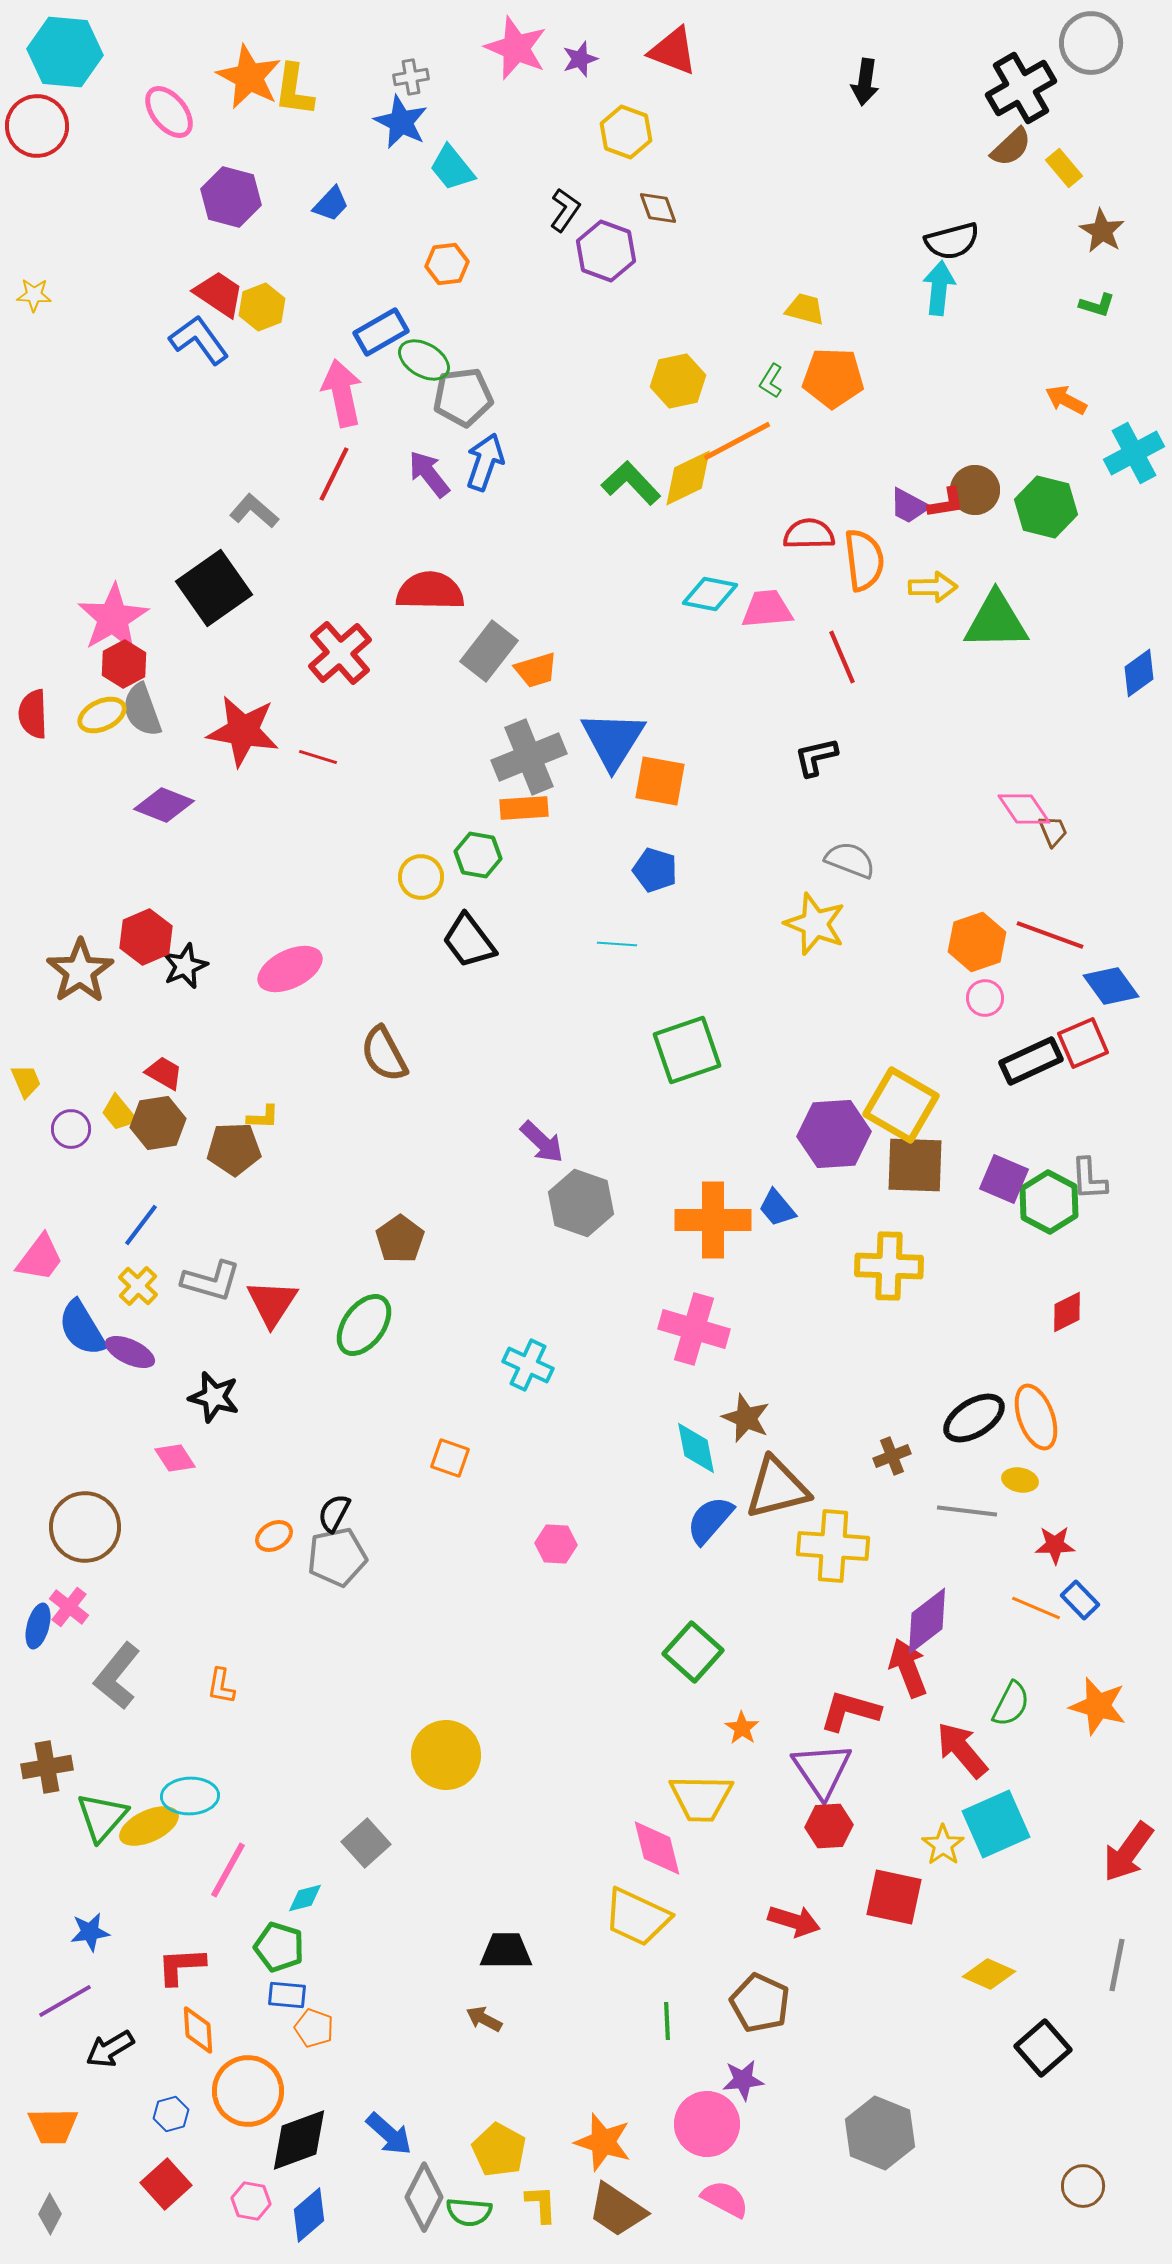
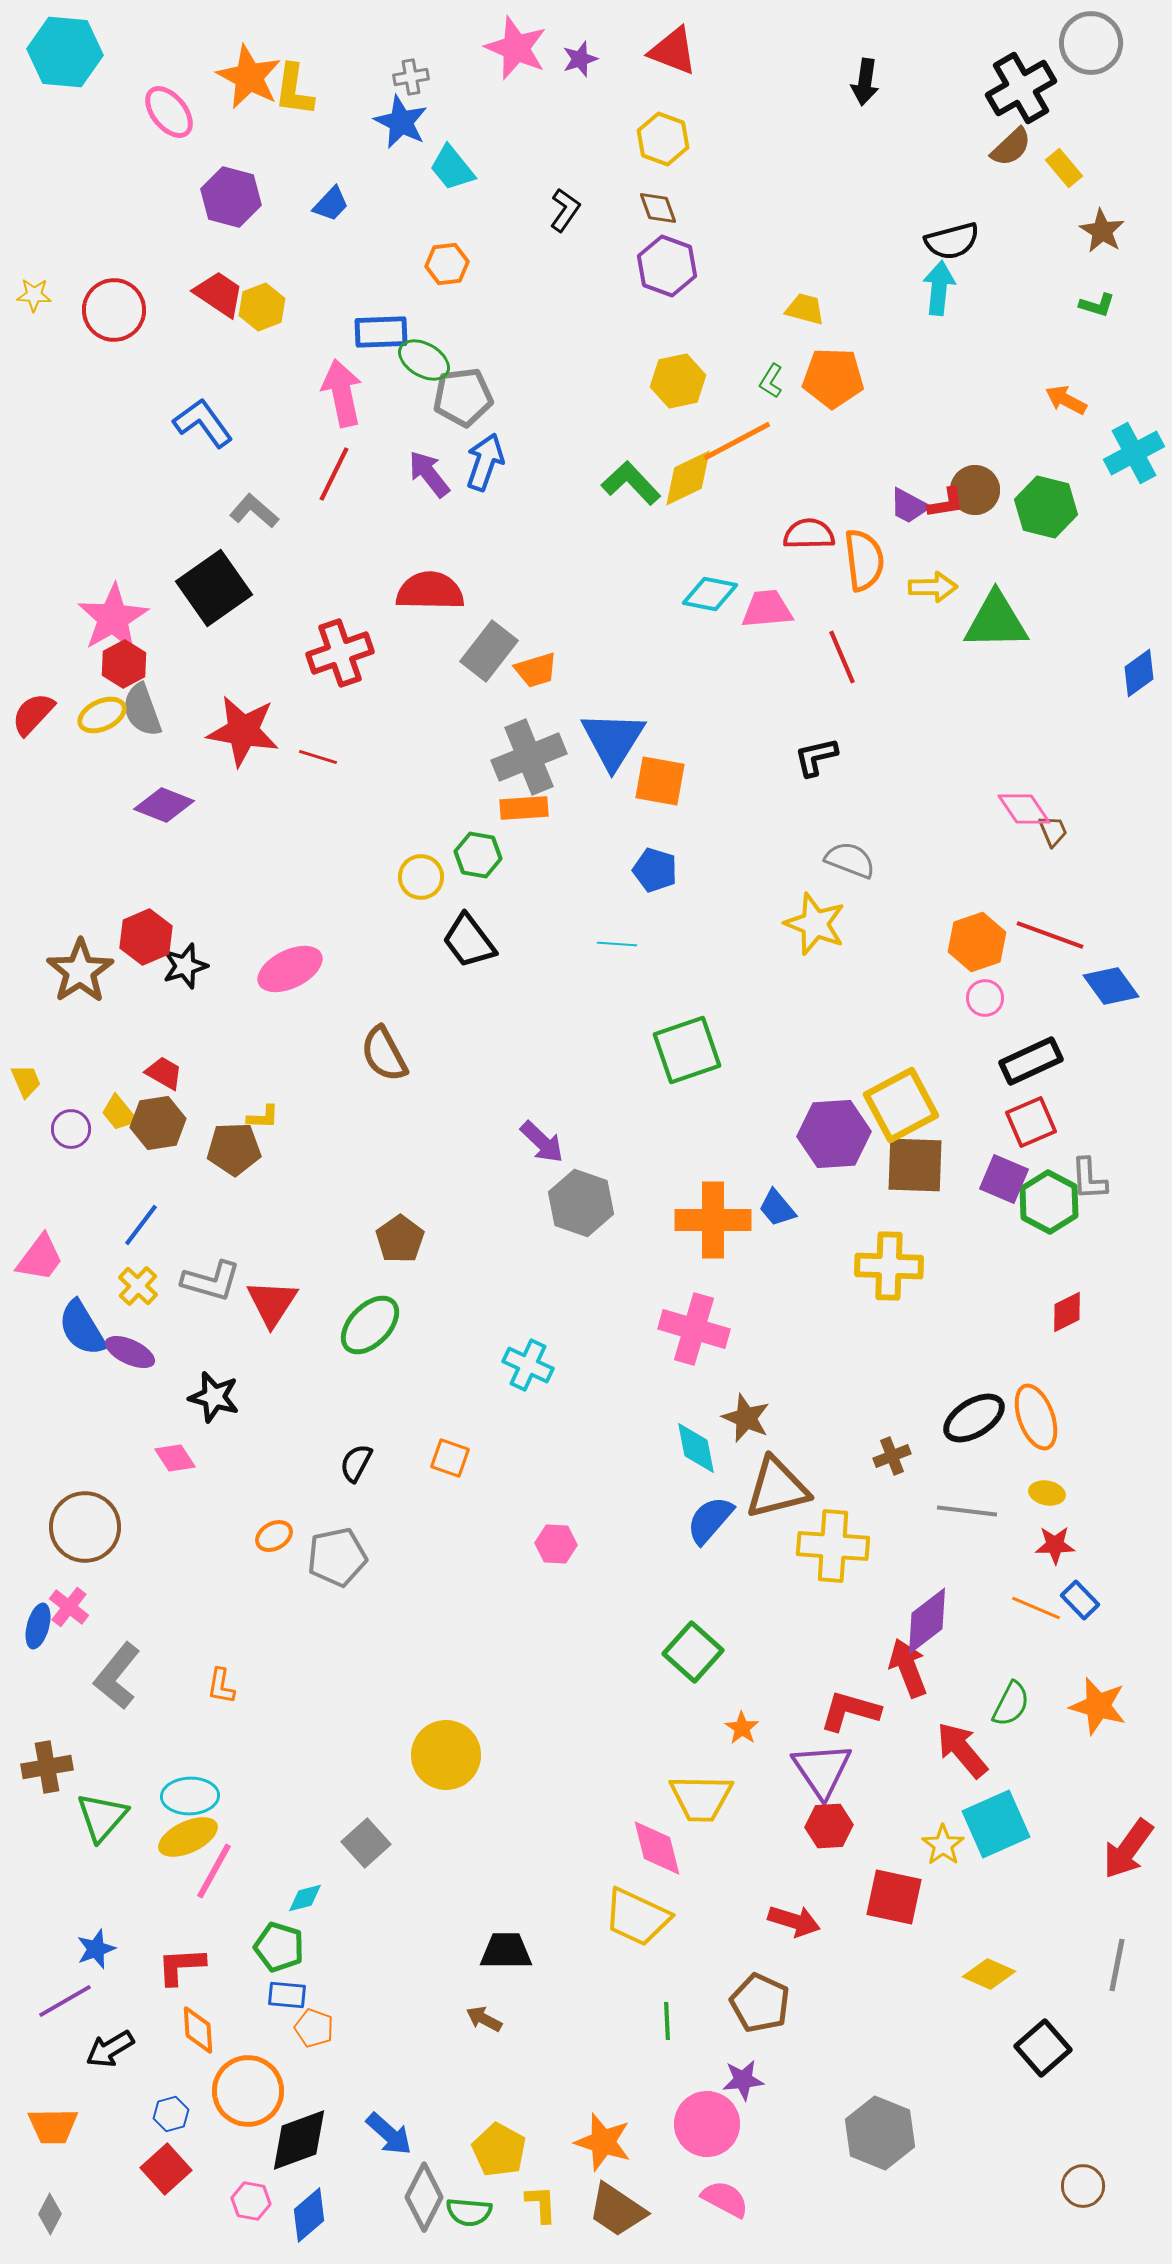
red circle at (37, 126): moved 77 px right, 184 px down
yellow hexagon at (626, 132): moved 37 px right, 7 px down
purple hexagon at (606, 251): moved 61 px right, 15 px down
blue rectangle at (381, 332): rotated 28 degrees clockwise
blue L-shape at (199, 340): moved 4 px right, 83 px down
red cross at (340, 653): rotated 22 degrees clockwise
red semicircle at (33, 714): rotated 45 degrees clockwise
black star at (185, 966): rotated 6 degrees clockwise
red square at (1083, 1043): moved 52 px left, 79 px down
yellow square at (901, 1105): rotated 32 degrees clockwise
green ellipse at (364, 1325): moved 6 px right; rotated 8 degrees clockwise
yellow ellipse at (1020, 1480): moved 27 px right, 13 px down
black semicircle at (334, 1513): moved 22 px right, 50 px up
yellow ellipse at (149, 1826): moved 39 px right, 11 px down
red arrow at (1128, 1852): moved 3 px up
pink line at (228, 1870): moved 14 px left, 1 px down
blue star at (90, 1932): moved 6 px right, 17 px down; rotated 12 degrees counterclockwise
red square at (166, 2184): moved 15 px up
